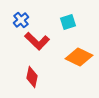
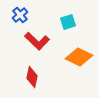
blue cross: moved 1 px left, 5 px up
